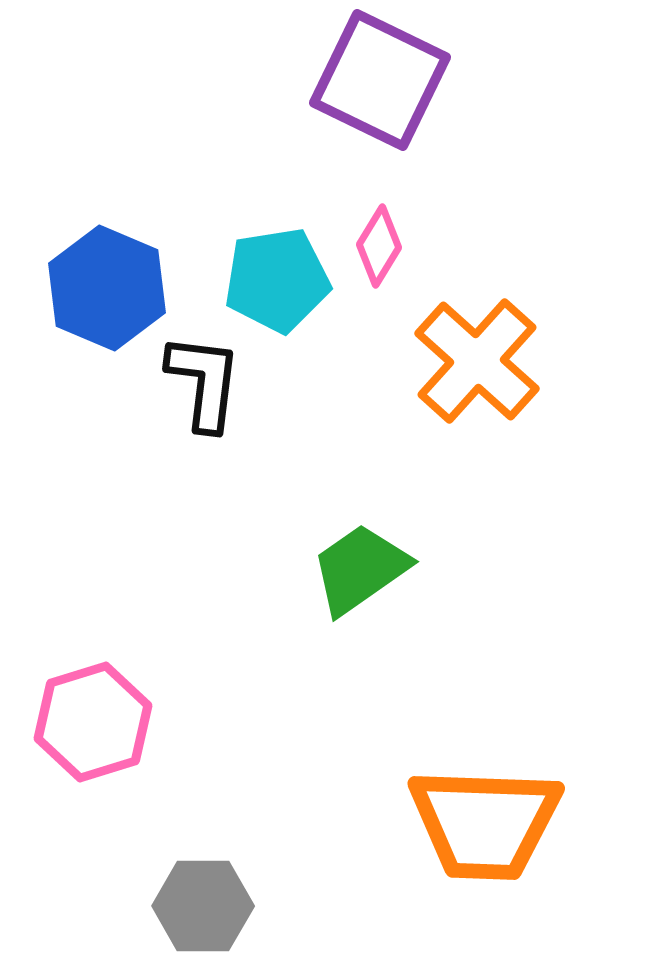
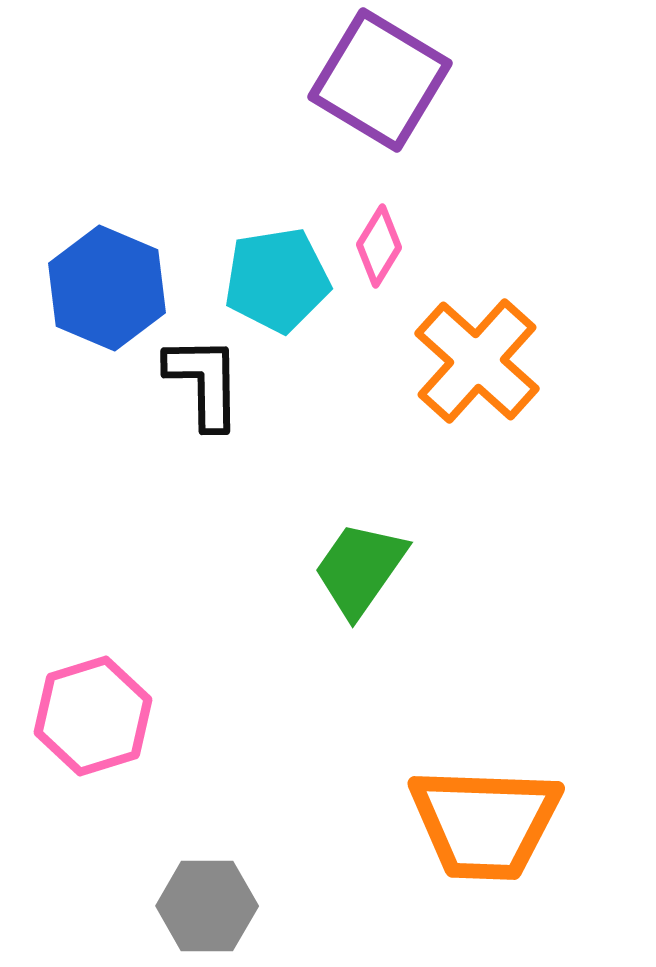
purple square: rotated 5 degrees clockwise
black L-shape: rotated 8 degrees counterclockwise
green trapezoid: rotated 20 degrees counterclockwise
pink hexagon: moved 6 px up
gray hexagon: moved 4 px right
